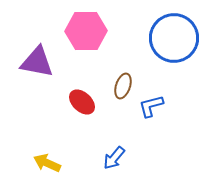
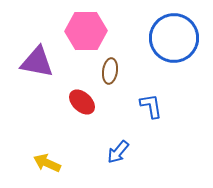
brown ellipse: moved 13 px left, 15 px up; rotated 10 degrees counterclockwise
blue L-shape: rotated 96 degrees clockwise
blue arrow: moved 4 px right, 6 px up
